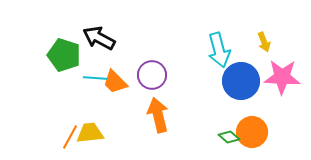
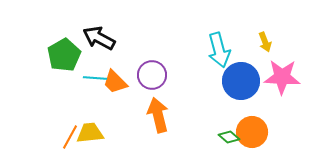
yellow arrow: moved 1 px right
green pentagon: rotated 24 degrees clockwise
